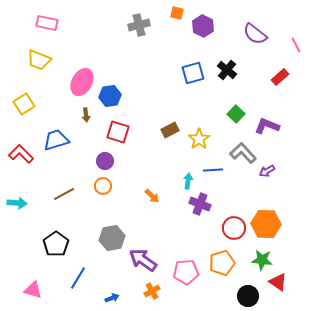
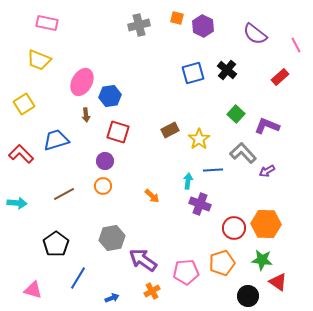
orange square at (177, 13): moved 5 px down
